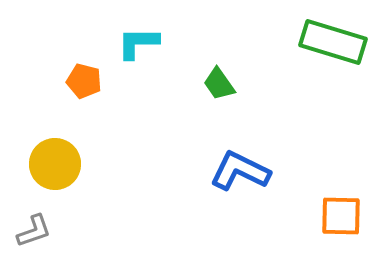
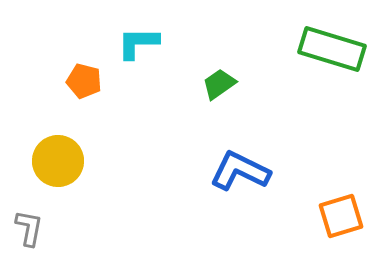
green rectangle: moved 1 px left, 7 px down
green trapezoid: rotated 90 degrees clockwise
yellow circle: moved 3 px right, 3 px up
orange square: rotated 18 degrees counterclockwise
gray L-shape: moved 5 px left, 3 px up; rotated 60 degrees counterclockwise
